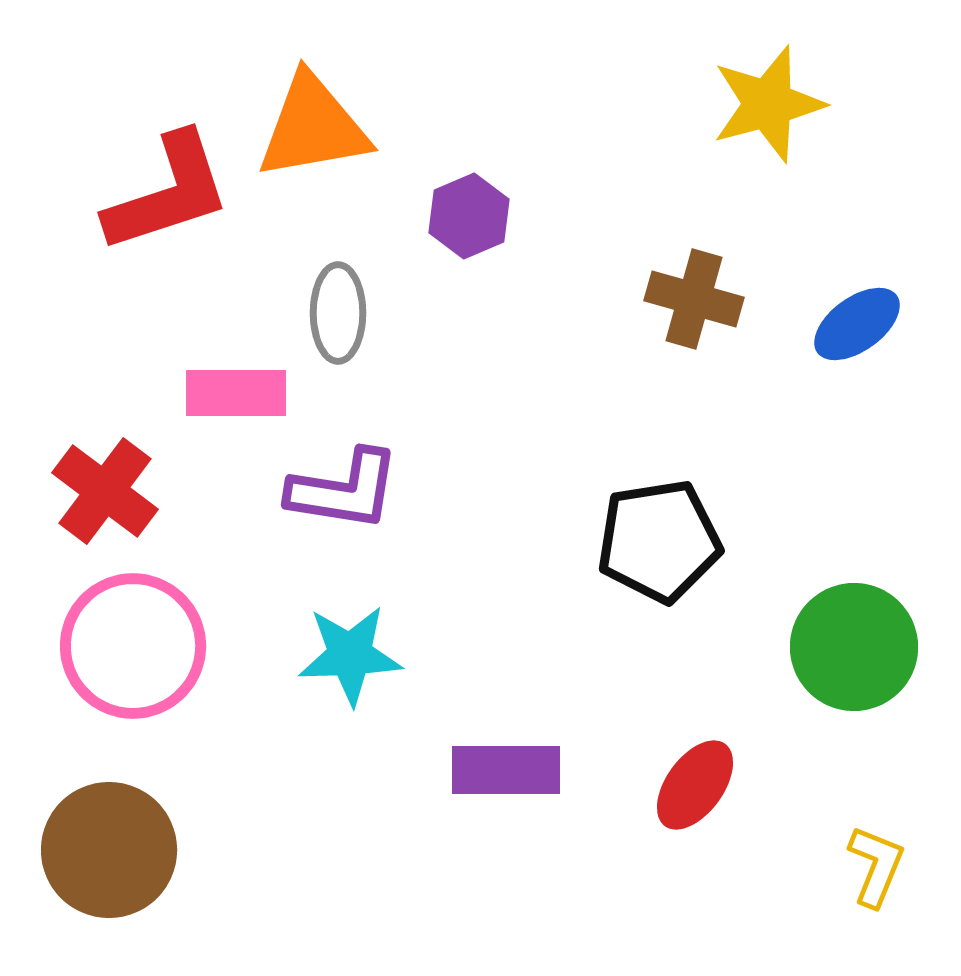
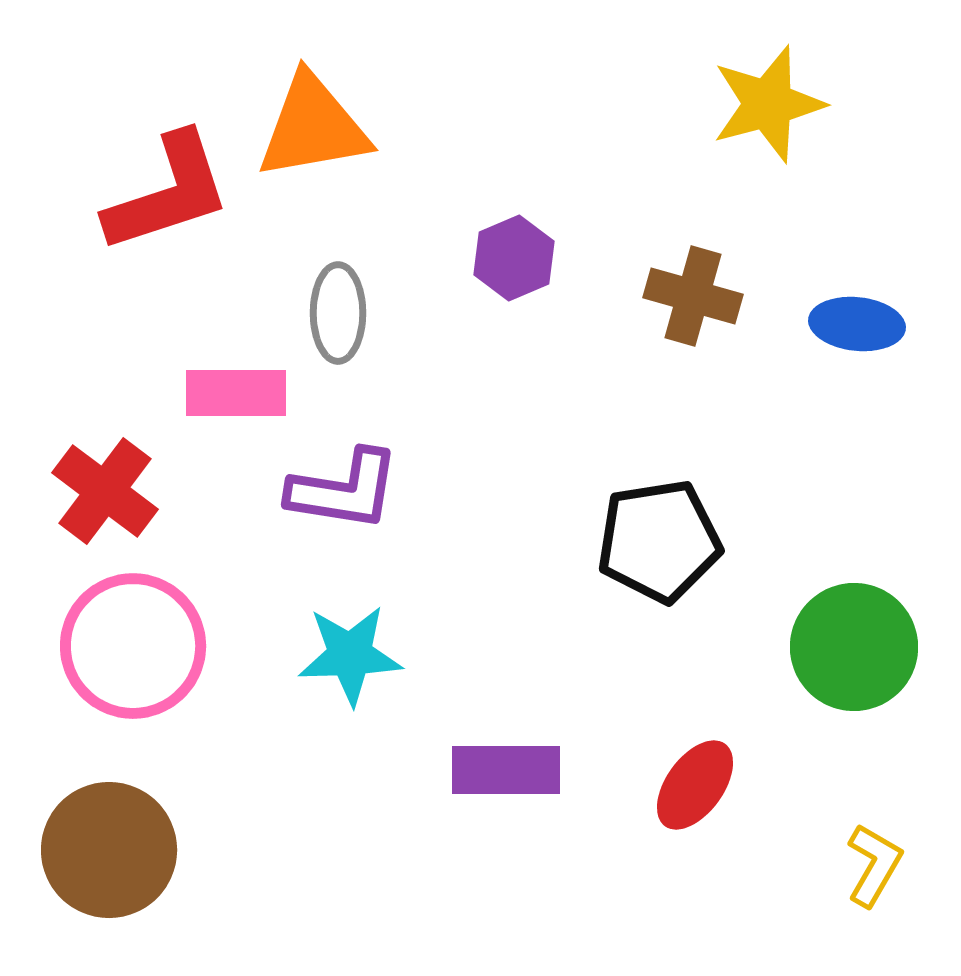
purple hexagon: moved 45 px right, 42 px down
brown cross: moved 1 px left, 3 px up
blue ellipse: rotated 42 degrees clockwise
yellow L-shape: moved 2 px left, 1 px up; rotated 8 degrees clockwise
